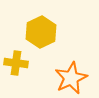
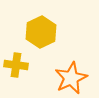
yellow cross: moved 2 px down
